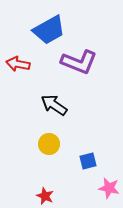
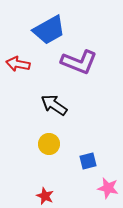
pink star: moved 1 px left
